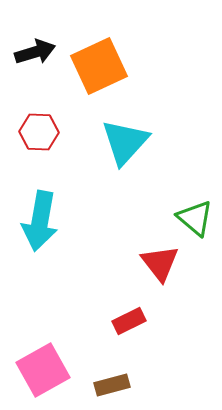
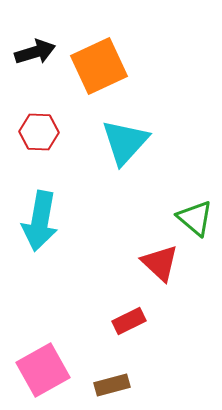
red triangle: rotated 9 degrees counterclockwise
